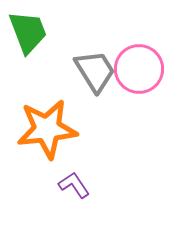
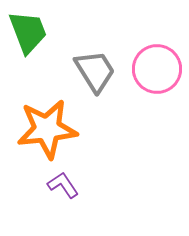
pink circle: moved 18 px right
purple L-shape: moved 11 px left
